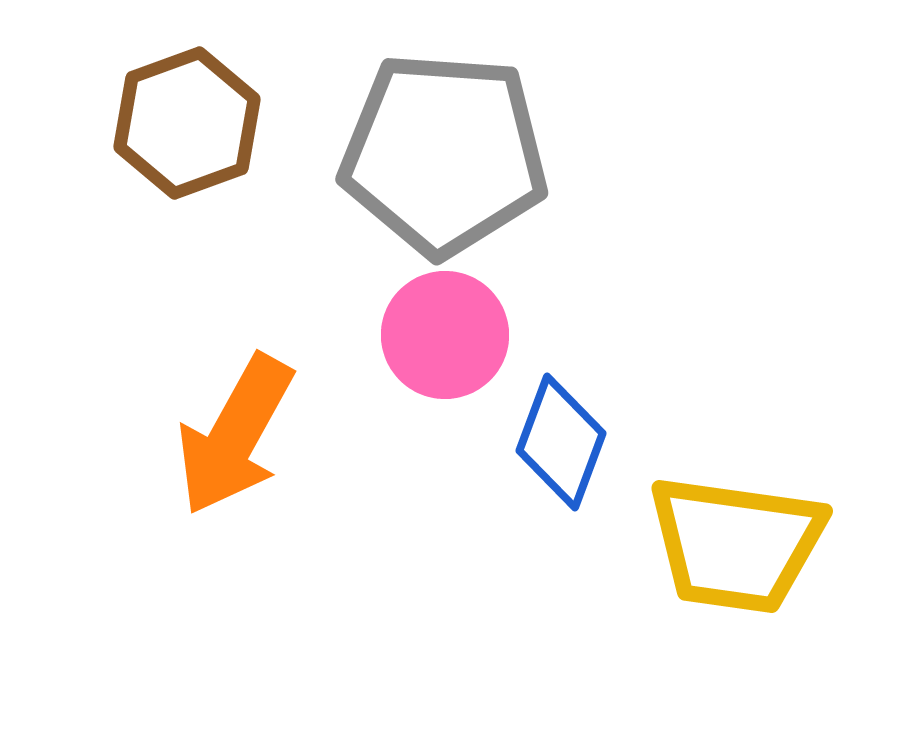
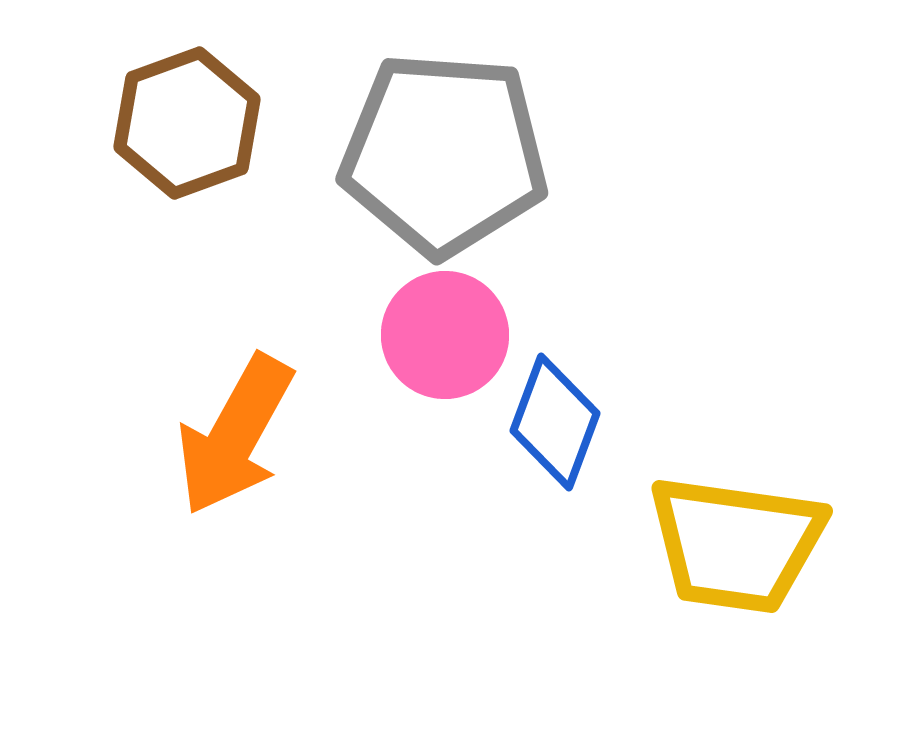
blue diamond: moved 6 px left, 20 px up
